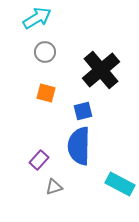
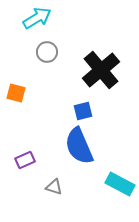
gray circle: moved 2 px right
orange square: moved 30 px left
blue semicircle: rotated 24 degrees counterclockwise
purple rectangle: moved 14 px left; rotated 24 degrees clockwise
gray triangle: rotated 36 degrees clockwise
